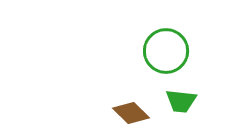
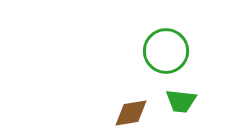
brown diamond: rotated 54 degrees counterclockwise
